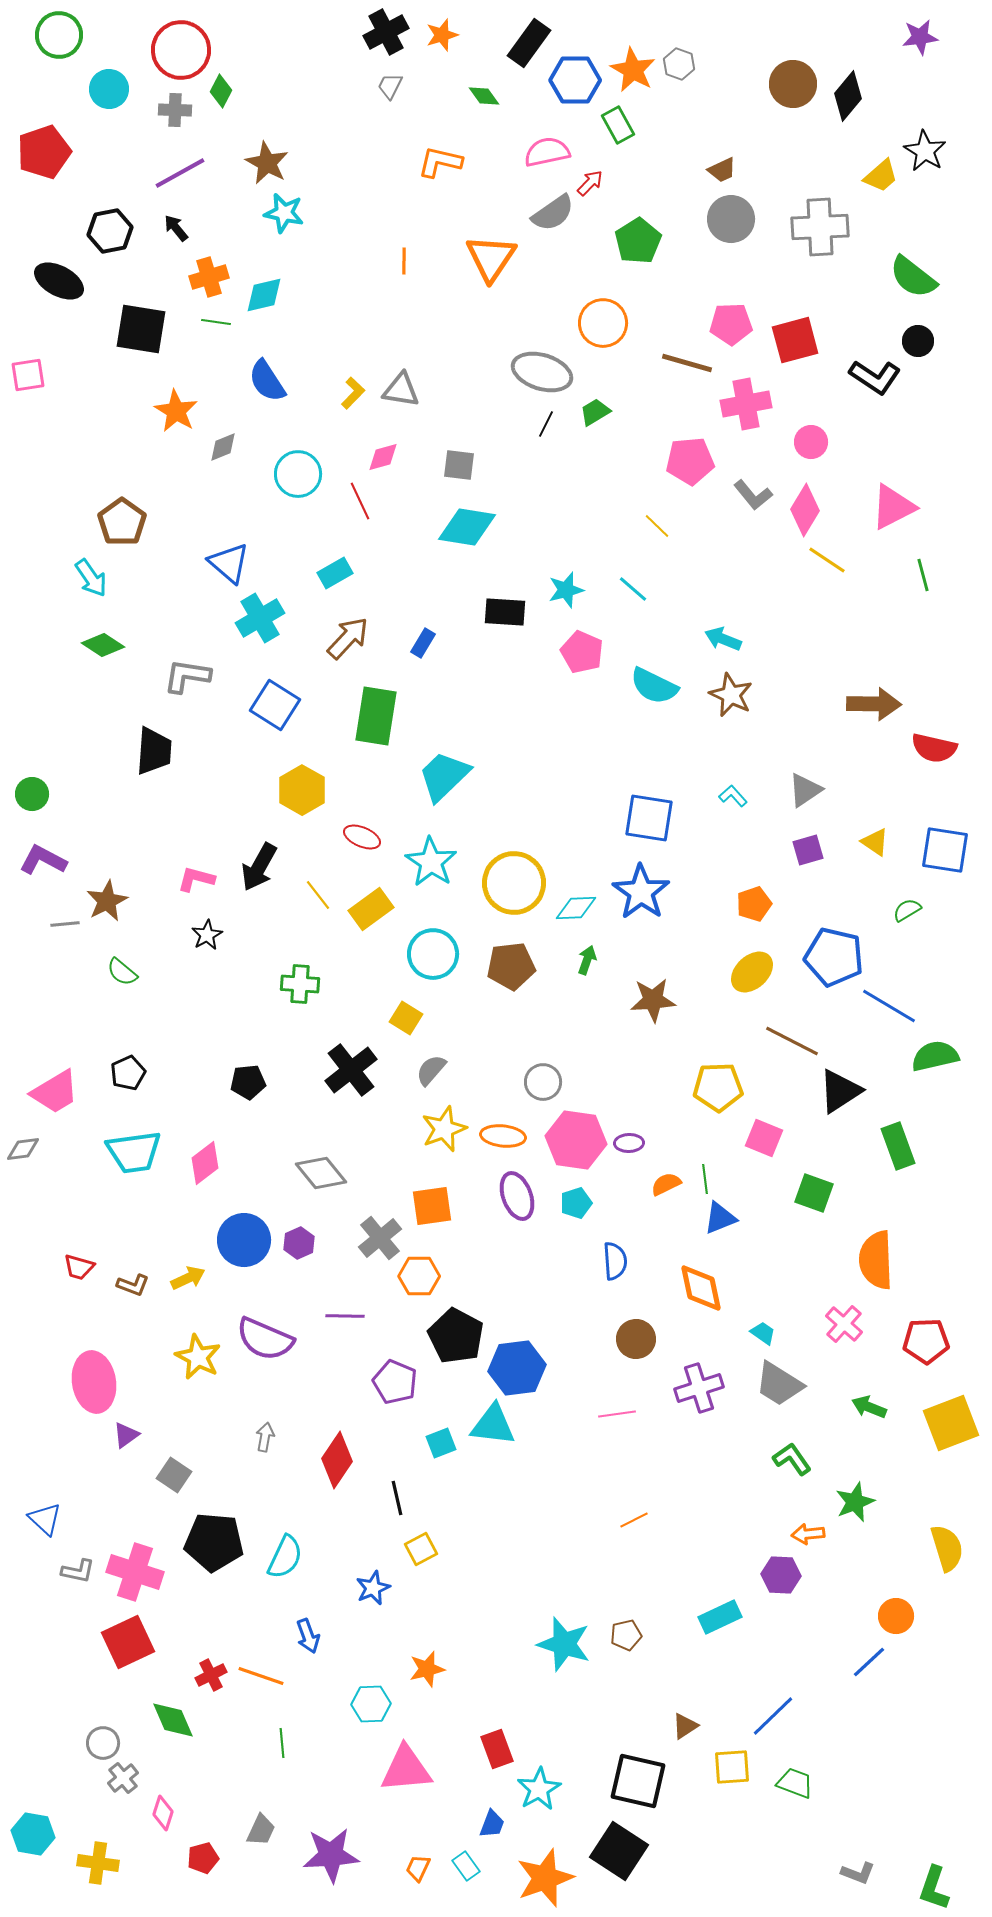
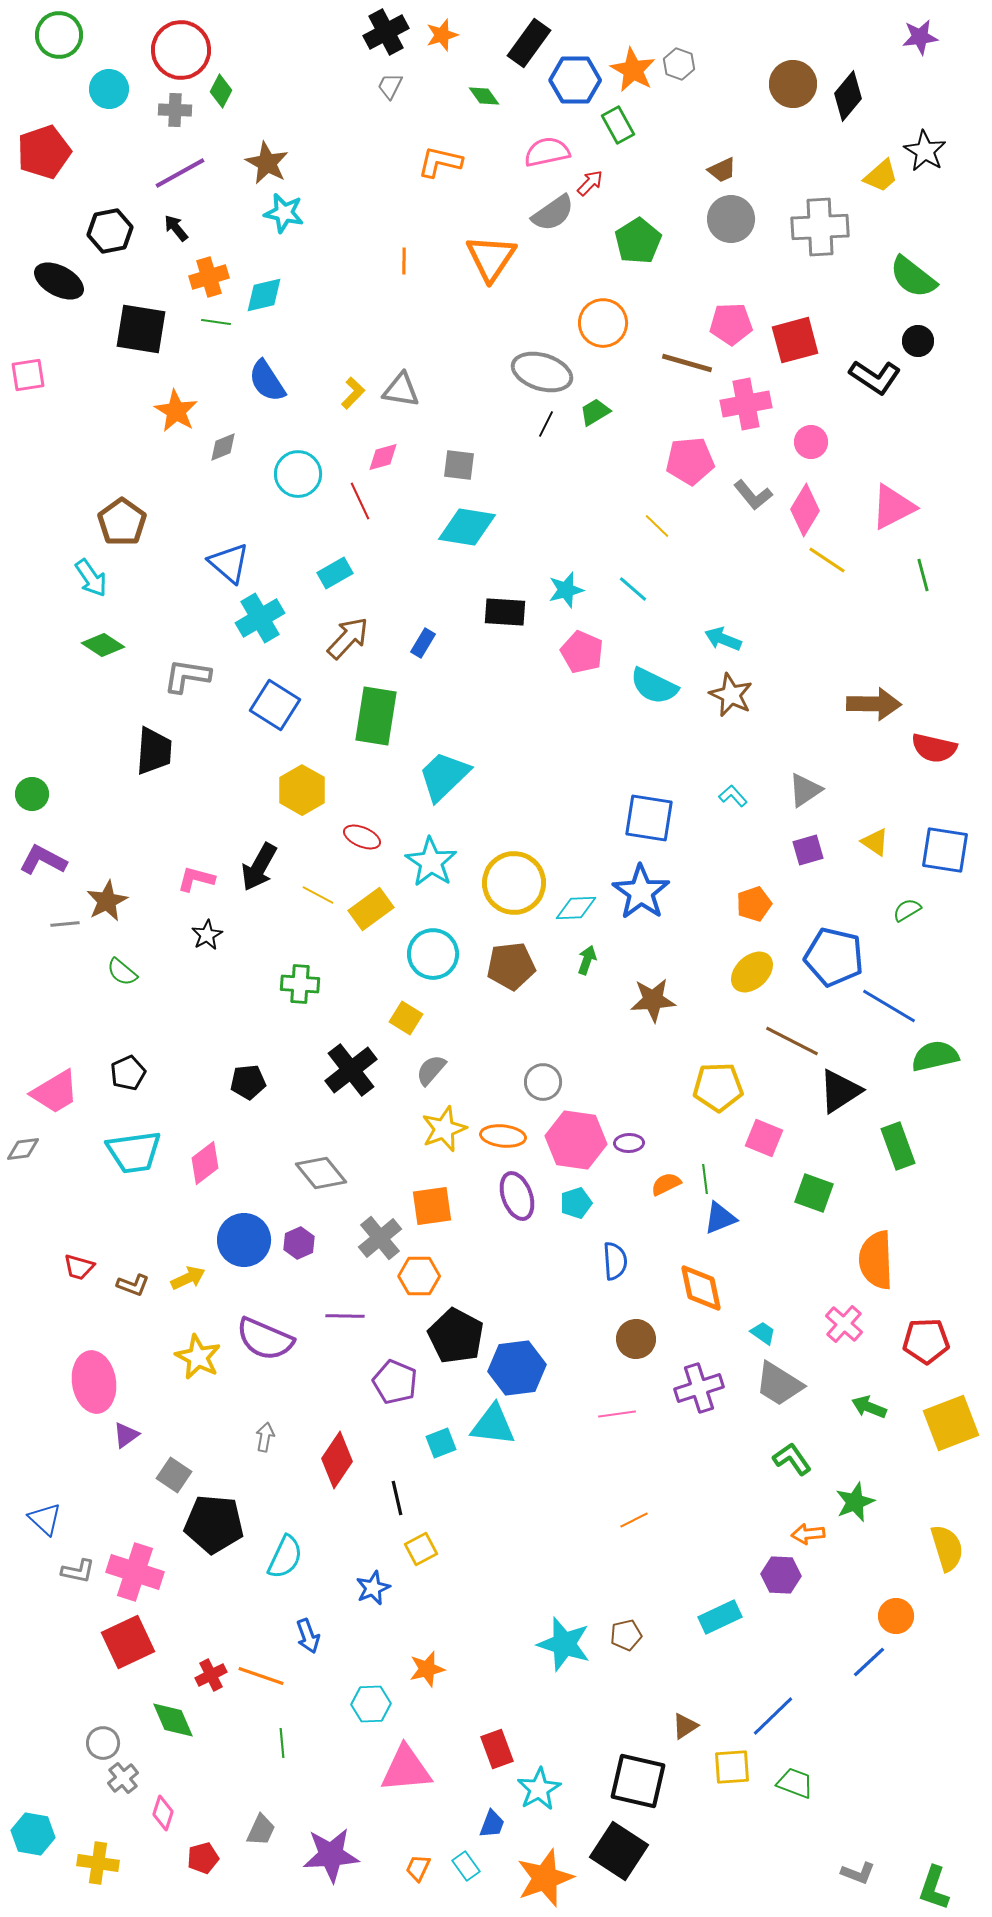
yellow line at (318, 895): rotated 24 degrees counterclockwise
black pentagon at (214, 1542): moved 18 px up
